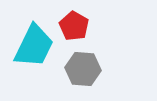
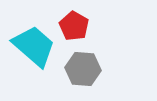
cyan trapezoid: rotated 75 degrees counterclockwise
